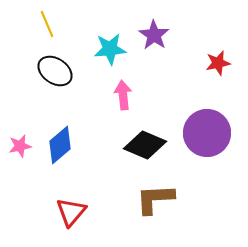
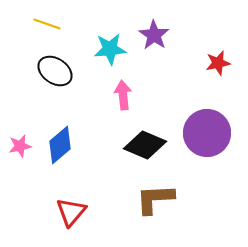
yellow line: rotated 48 degrees counterclockwise
